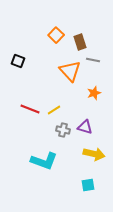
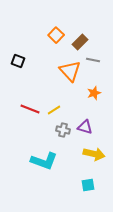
brown rectangle: rotated 63 degrees clockwise
